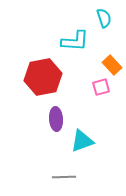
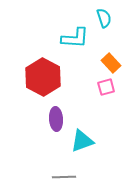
cyan L-shape: moved 3 px up
orange rectangle: moved 1 px left, 2 px up
red hexagon: rotated 21 degrees counterclockwise
pink square: moved 5 px right
